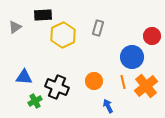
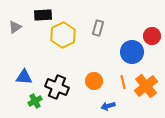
blue circle: moved 5 px up
blue arrow: rotated 80 degrees counterclockwise
